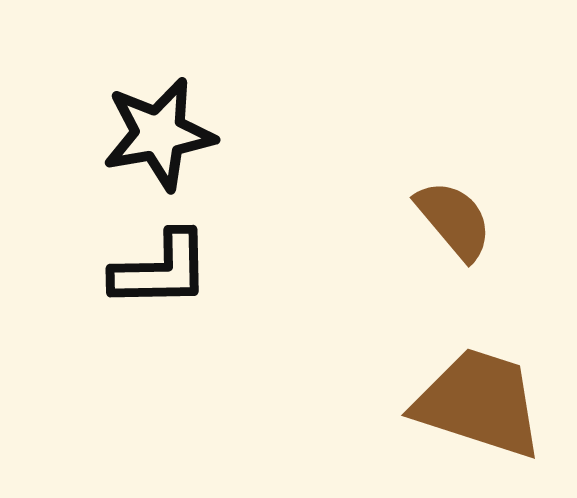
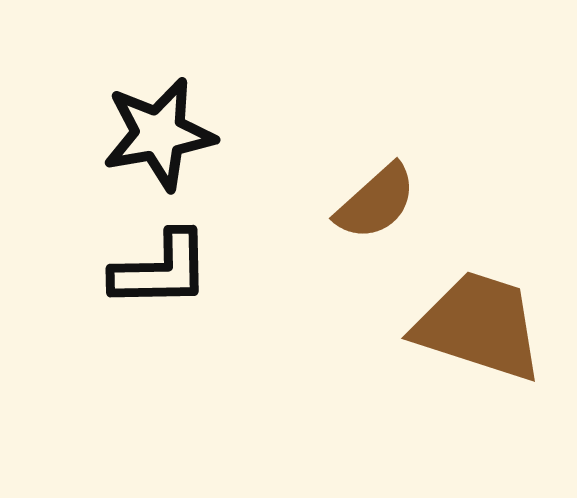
brown semicircle: moved 78 px left, 18 px up; rotated 88 degrees clockwise
brown trapezoid: moved 77 px up
